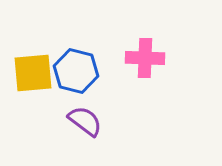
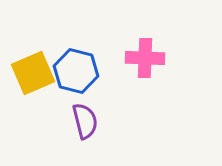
yellow square: rotated 18 degrees counterclockwise
purple semicircle: rotated 39 degrees clockwise
